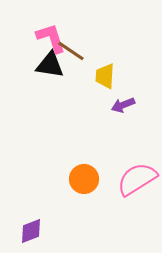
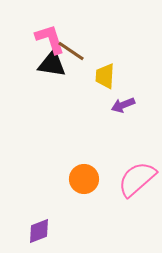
pink L-shape: moved 1 px left, 1 px down
black triangle: moved 2 px right, 1 px up
pink semicircle: rotated 9 degrees counterclockwise
purple diamond: moved 8 px right
